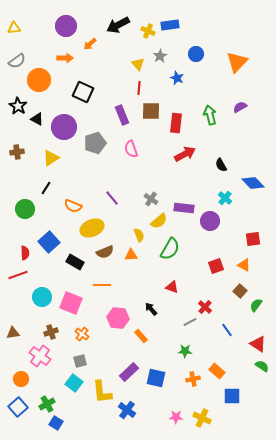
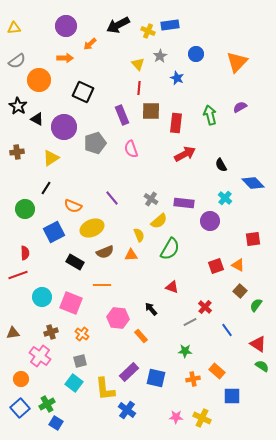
purple rectangle at (184, 208): moved 5 px up
blue square at (49, 242): moved 5 px right, 10 px up; rotated 15 degrees clockwise
orange triangle at (244, 265): moved 6 px left
yellow L-shape at (102, 392): moved 3 px right, 3 px up
blue square at (18, 407): moved 2 px right, 1 px down
